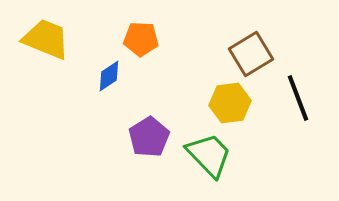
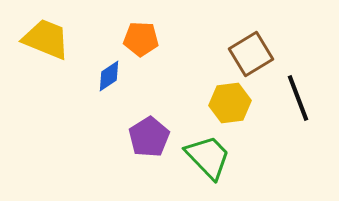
green trapezoid: moved 1 px left, 2 px down
